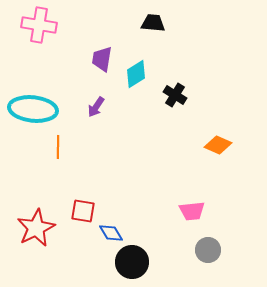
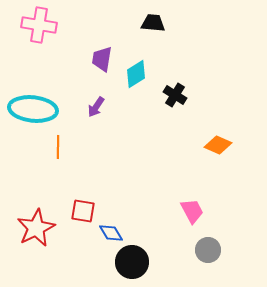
pink trapezoid: rotated 112 degrees counterclockwise
